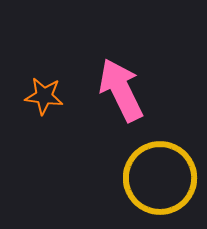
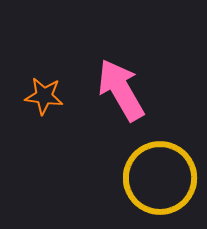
pink arrow: rotated 4 degrees counterclockwise
